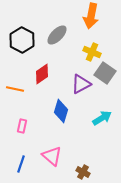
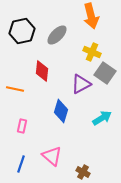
orange arrow: rotated 25 degrees counterclockwise
black hexagon: moved 9 px up; rotated 20 degrees clockwise
red diamond: moved 3 px up; rotated 50 degrees counterclockwise
